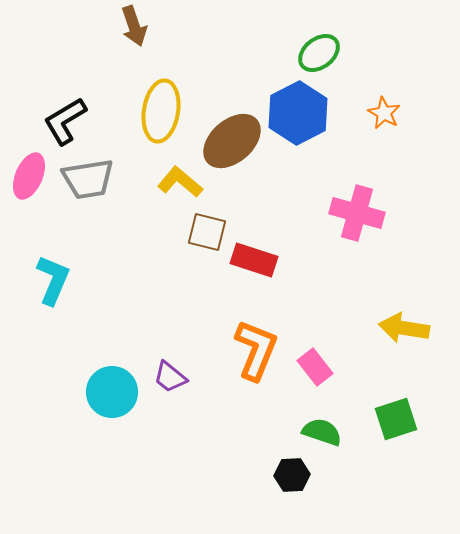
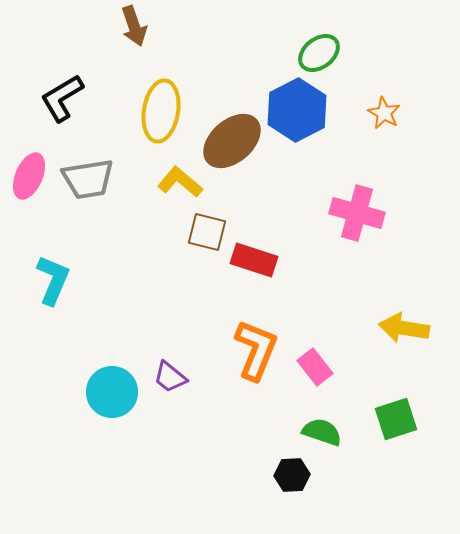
blue hexagon: moved 1 px left, 3 px up
black L-shape: moved 3 px left, 23 px up
